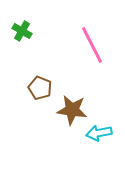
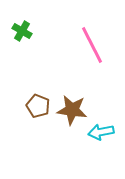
brown pentagon: moved 2 px left, 18 px down
cyan arrow: moved 2 px right, 1 px up
